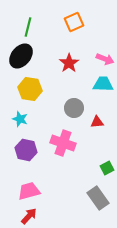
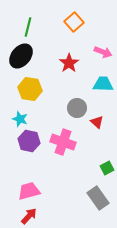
orange square: rotated 18 degrees counterclockwise
pink arrow: moved 2 px left, 7 px up
gray circle: moved 3 px right
red triangle: rotated 48 degrees clockwise
pink cross: moved 1 px up
purple hexagon: moved 3 px right, 9 px up
